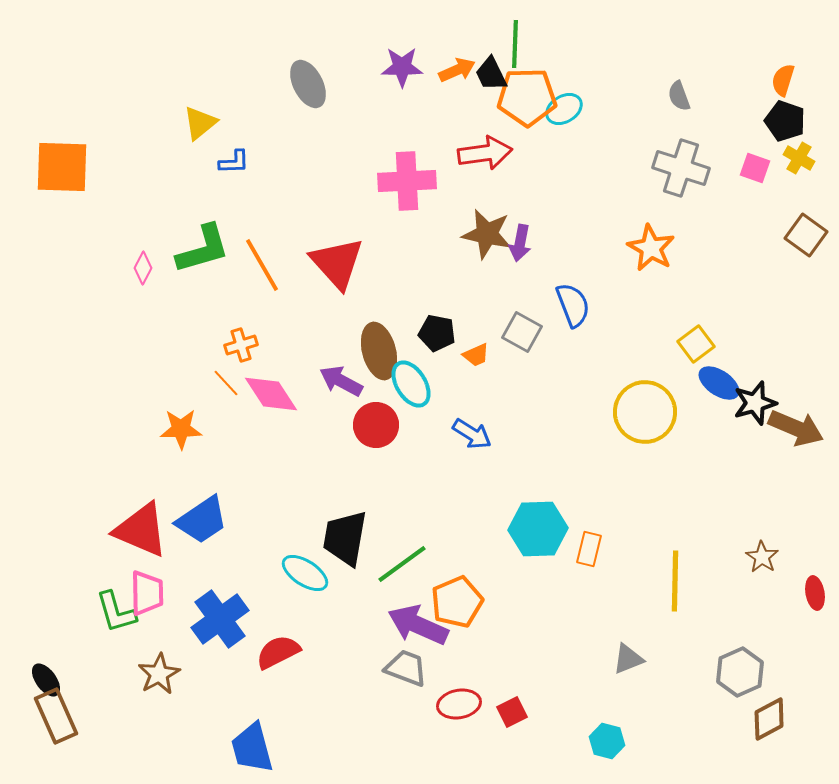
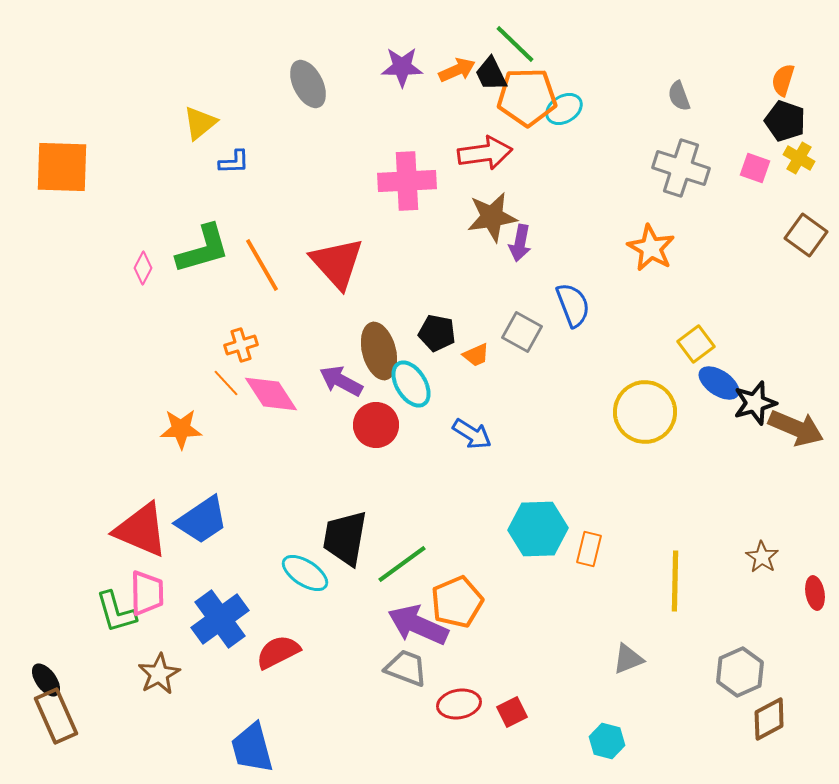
green line at (515, 44): rotated 48 degrees counterclockwise
brown star at (487, 234): moved 5 px right, 17 px up; rotated 21 degrees counterclockwise
